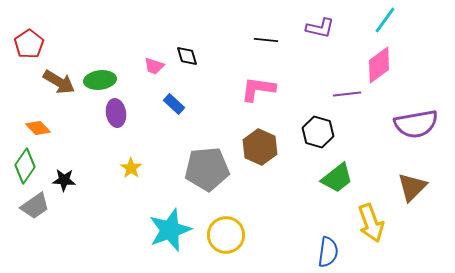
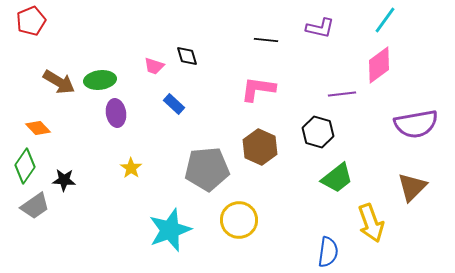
red pentagon: moved 2 px right, 23 px up; rotated 12 degrees clockwise
purple line: moved 5 px left
yellow circle: moved 13 px right, 15 px up
